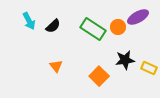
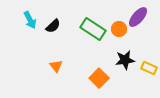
purple ellipse: rotated 20 degrees counterclockwise
cyan arrow: moved 1 px right, 1 px up
orange circle: moved 1 px right, 2 px down
orange square: moved 2 px down
